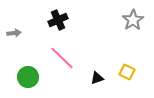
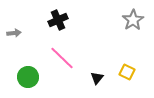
black triangle: rotated 32 degrees counterclockwise
